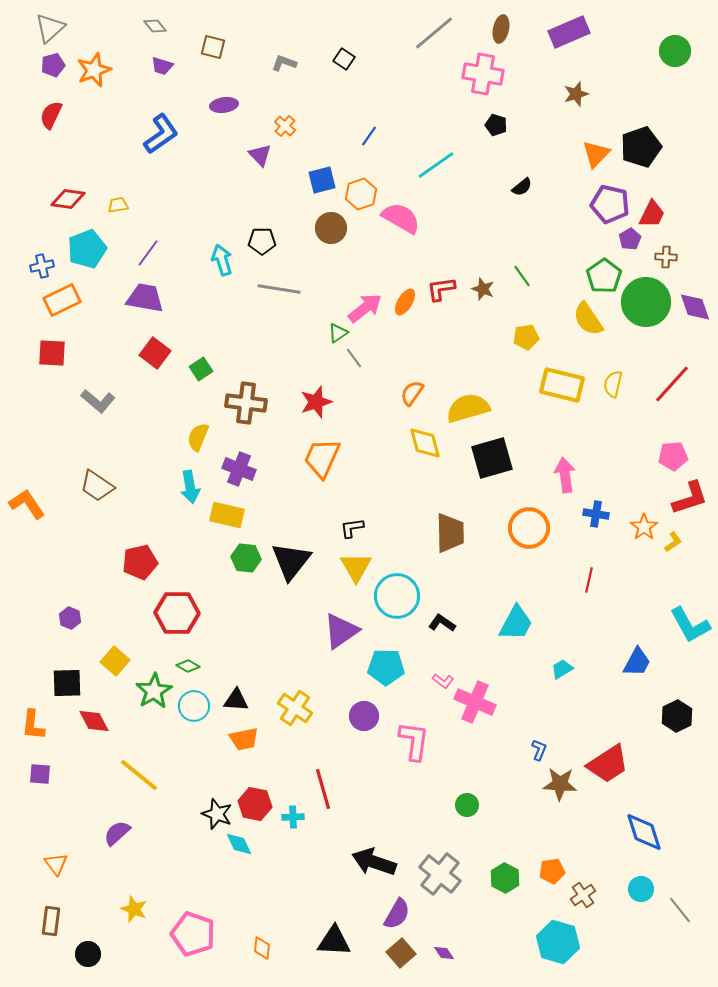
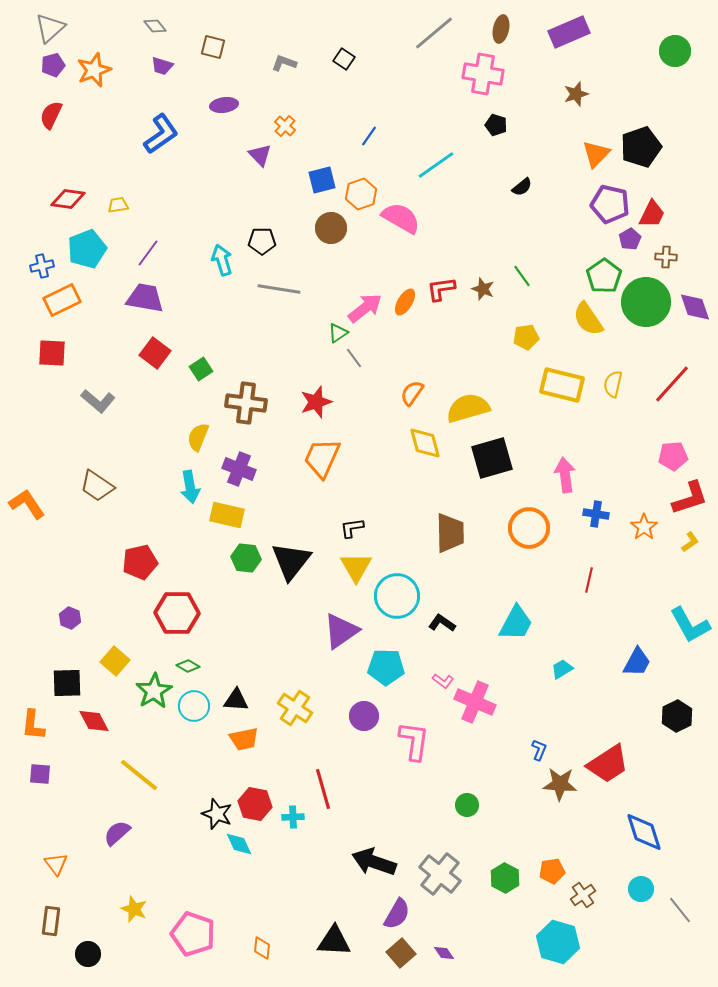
yellow L-shape at (673, 542): moved 17 px right
